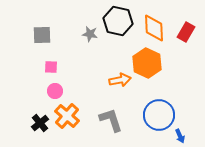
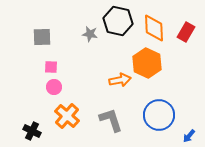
gray square: moved 2 px down
pink circle: moved 1 px left, 4 px up
black cross: moved 8 px left, 8 px down; rotated 24 degrees counterclockwise
blue arrow: moved 9 px right; rotated 64 degrees clockwise
